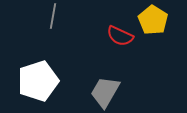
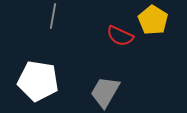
white pentagon: rotated 27 degrees clockwise
